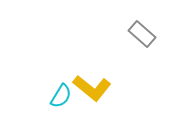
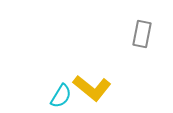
gray rectangle: rotated 60 degrees clockwise
